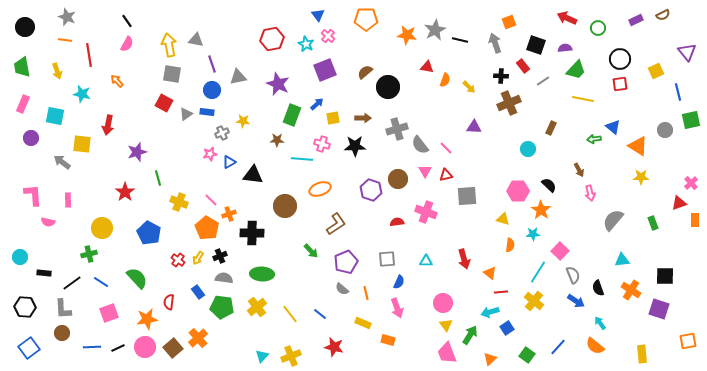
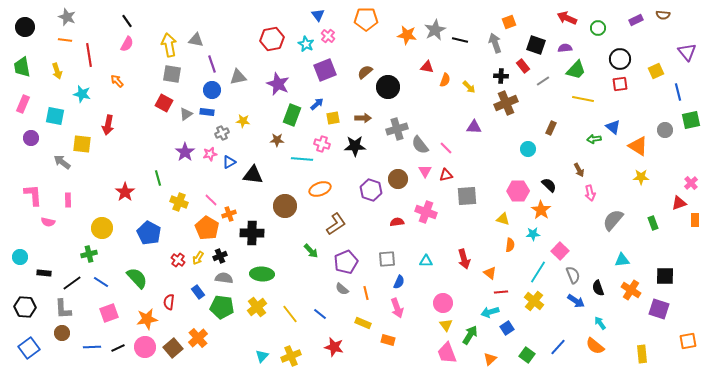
brown semicircle at (663, 15): rotated 32 degrees clockwise
brown cross at (509, 103): moved 3 px left
purple star at (137, 152): moved 48 px right; rotated 18 degrees counterclockwise
